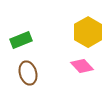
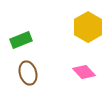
yellow hexagon: moved 5 px up
pink diamond: moved 2 px right, 6 px down
